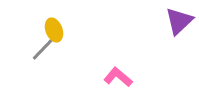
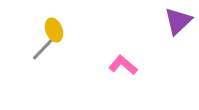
purple triangle: moved 1 px left
pink L-shape: moved 5 px right, 12 px up
